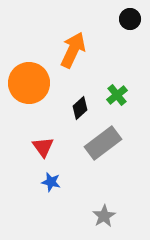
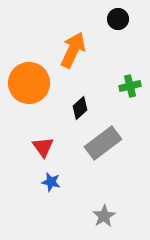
black circle: moved 12 px left
green cross: moved 13 px right, 9 px up; rotated 25 degrees clockwise
